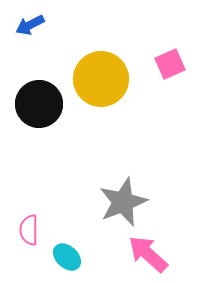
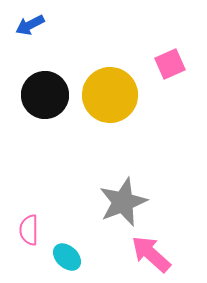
yellow circle: moved 9 px right, 16 px down
black circle: moved 6 px right, 9 px up
pink arrow: moved 3 px right
